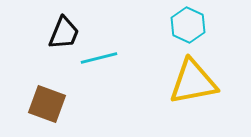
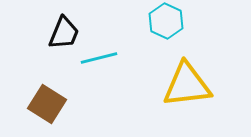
cyan hexagon: moved 22 px left, 4 px up
yellow triangle: moved 6 px left, 3 px down; rotated 4 degrees clockwise
brown square: rotated 12 degrees clockwise
